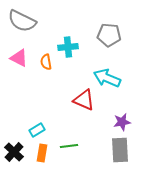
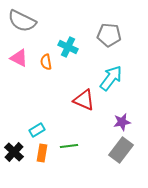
cyan cross: rotated 30 degrees clockwise
cyan arrow: moved 4 px right; rotated 104 degrees clockwise
gray rectangle: moved 1 px right; rotated 40 degrees clockwise
